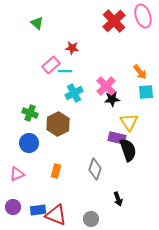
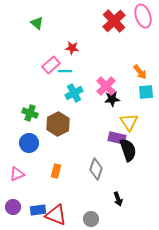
gray diamond: moved 1 px right
